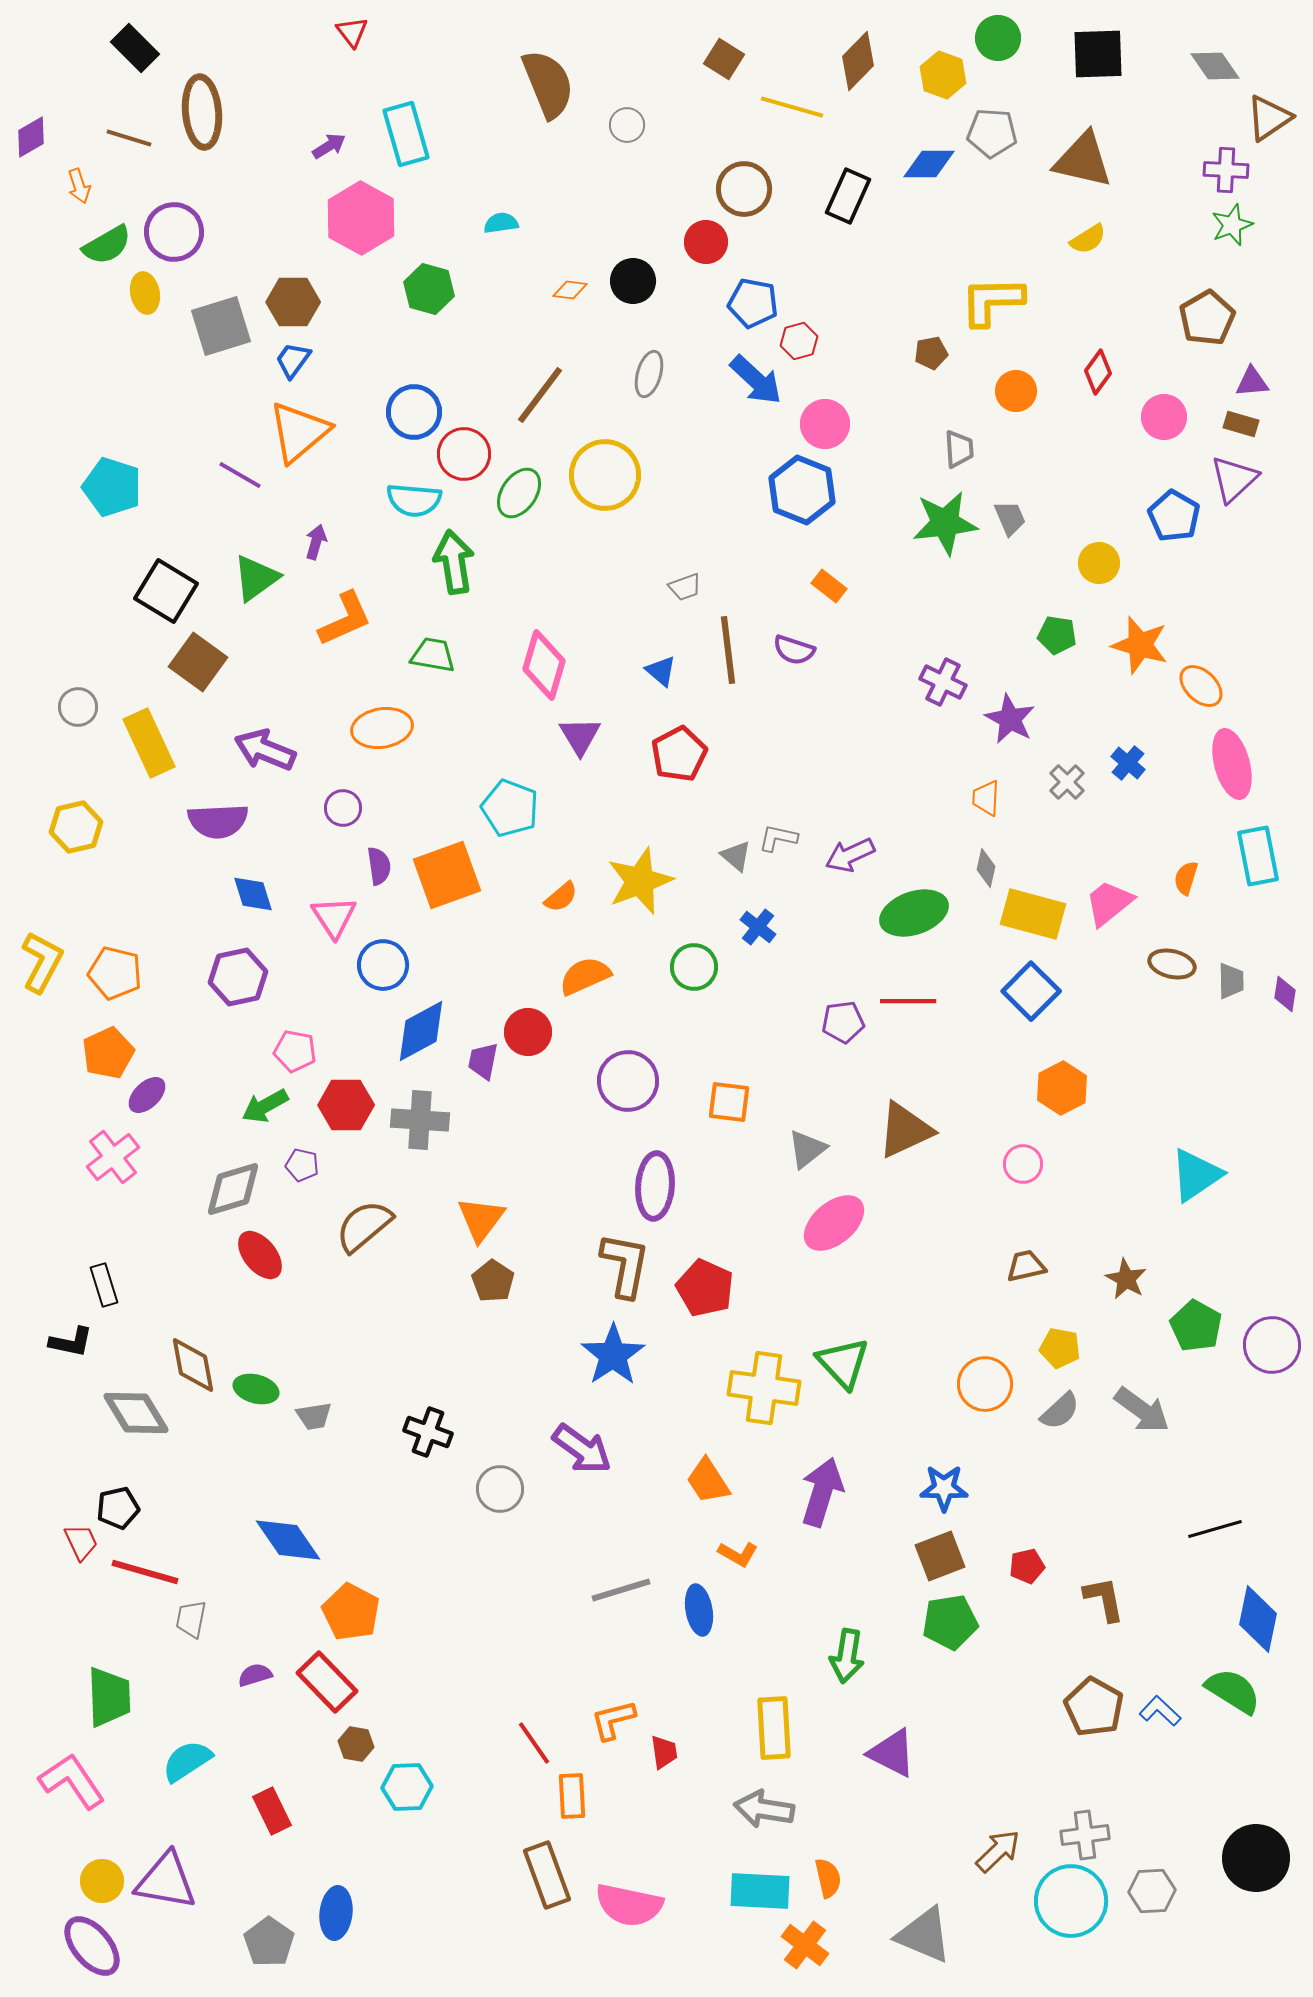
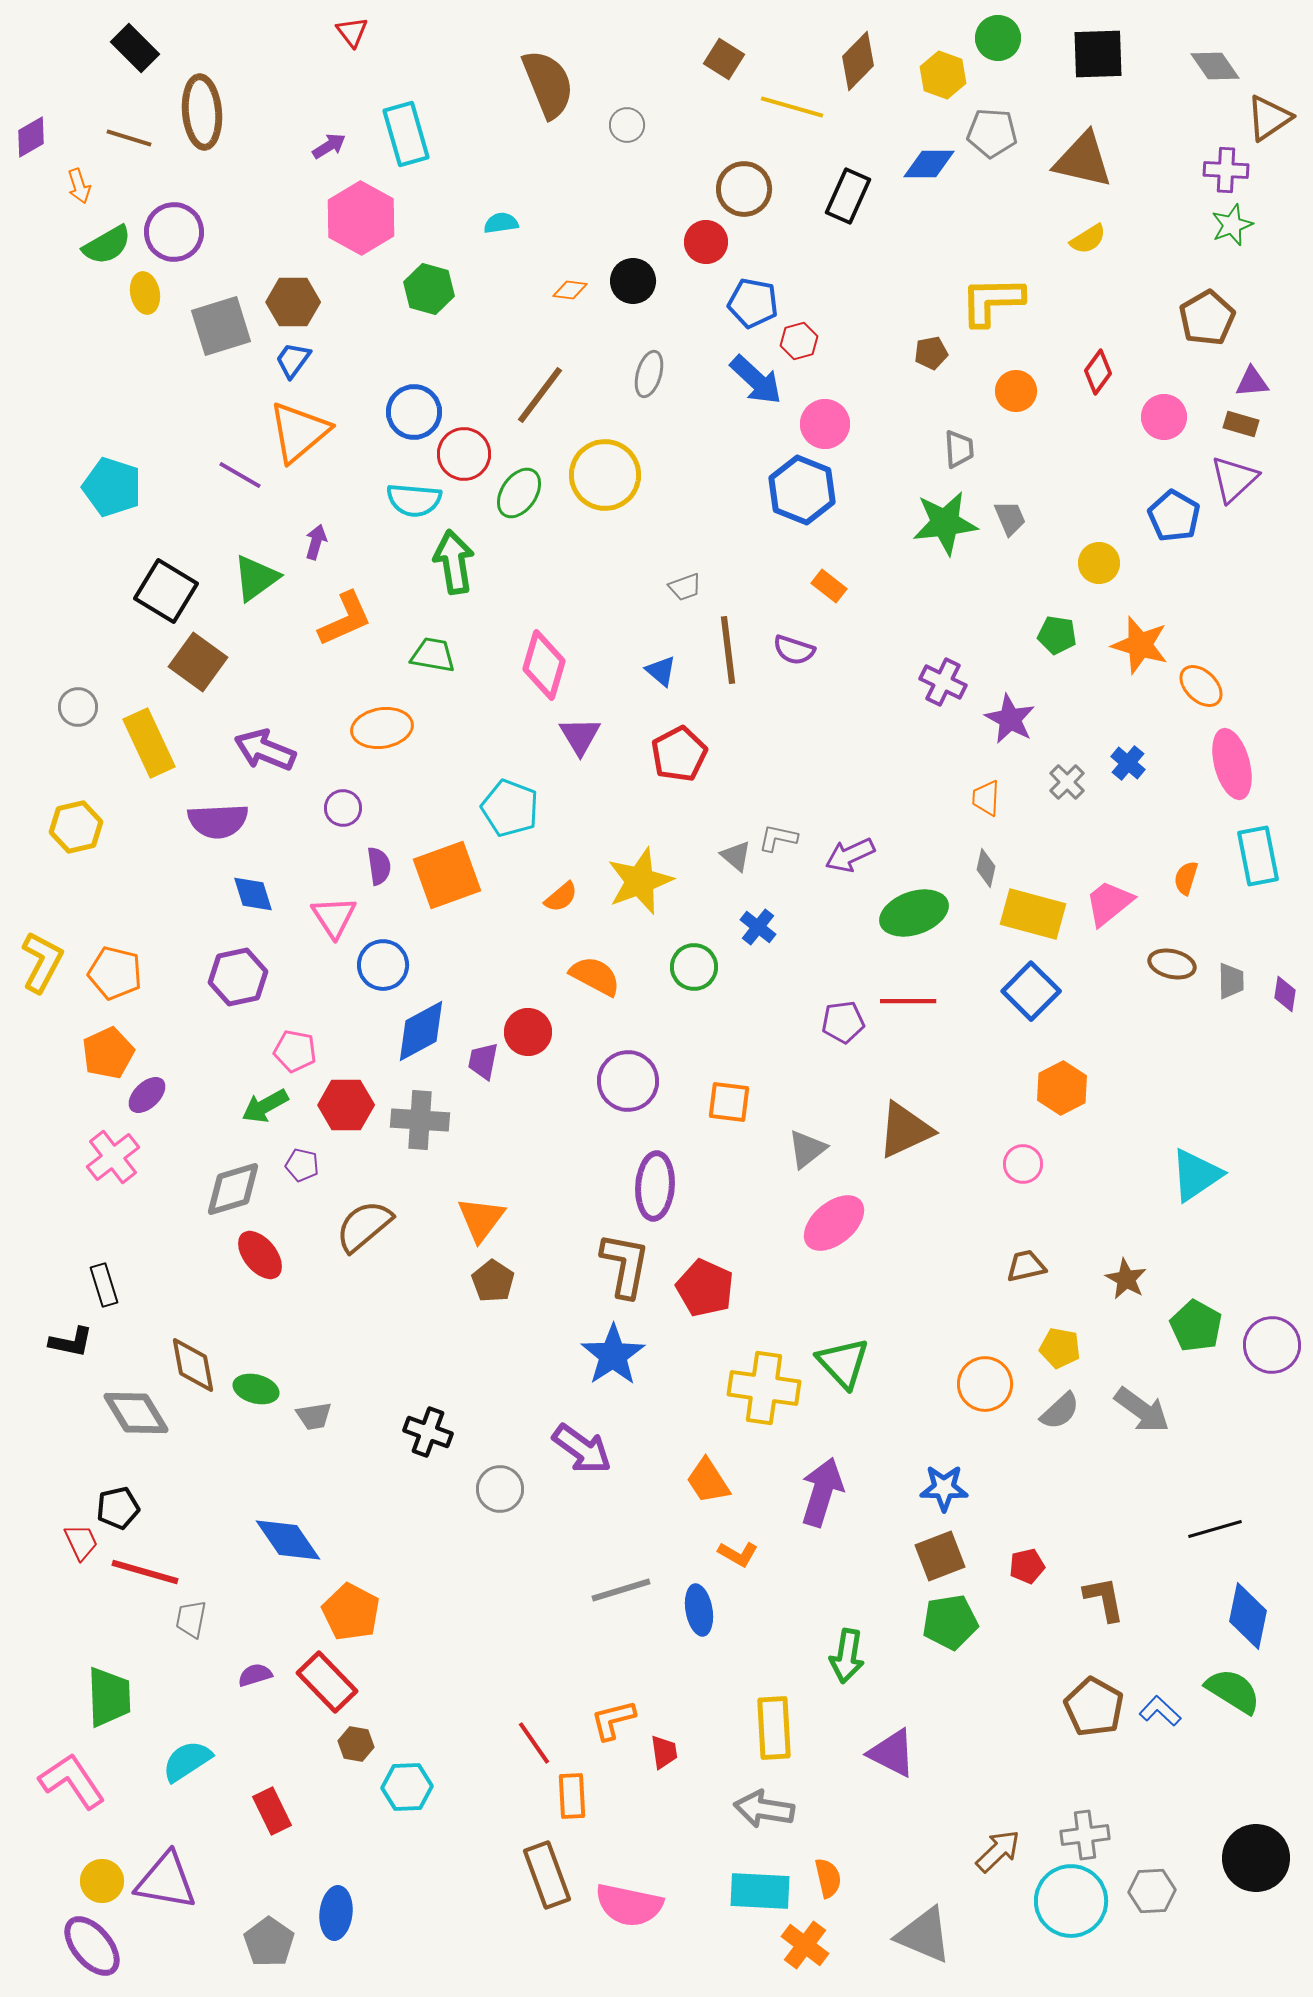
orange semicircle at (585, 976): moved 10 px right; rotated 52 degrees clockwise
blue diamond at (1258, 1619): moved 10 px left, 3 px up
